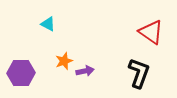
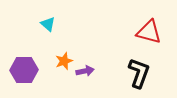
cyan triangle: rotated 14 degrees clockwise
red triangle: moved 2 px left; rotated 20 degrees counterclockwise
purple hexagon: moved 3 px right, 3 px up
